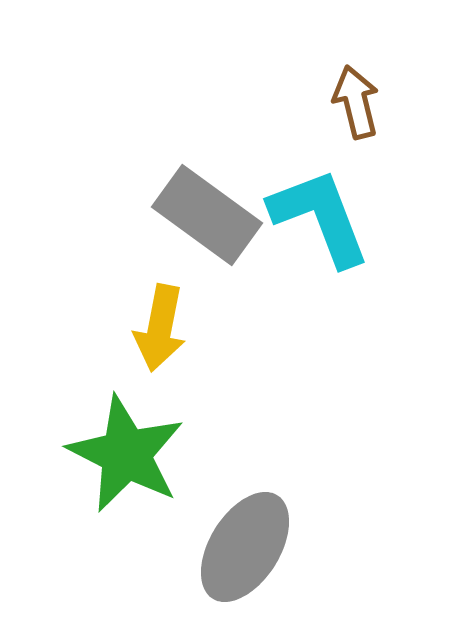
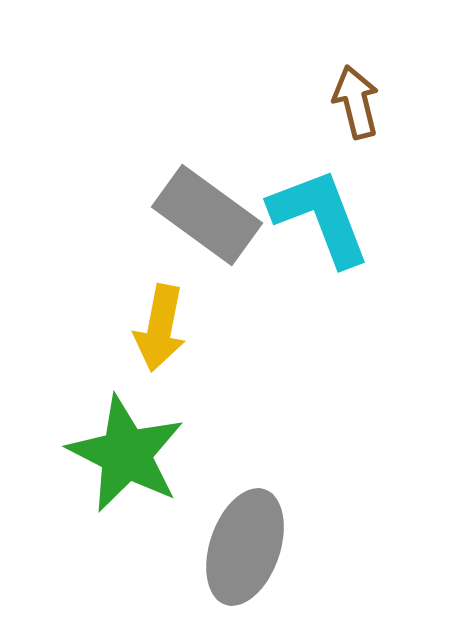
gray ellipse: rotated 13 degrees counterclockwise
